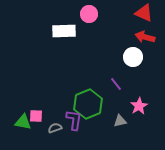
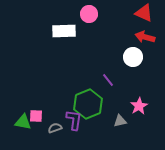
purple line: moved 8 px left, 4 px up
